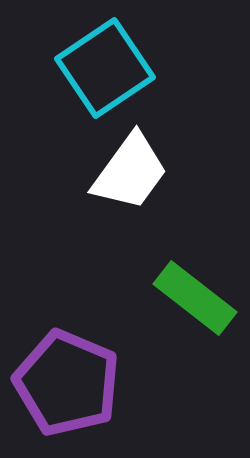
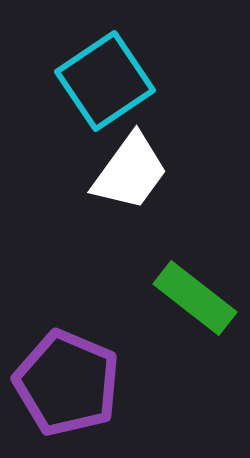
cyan square: moved 13 px down
